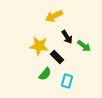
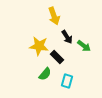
yellow arrow: rotated 84 degrees counterclockwise
